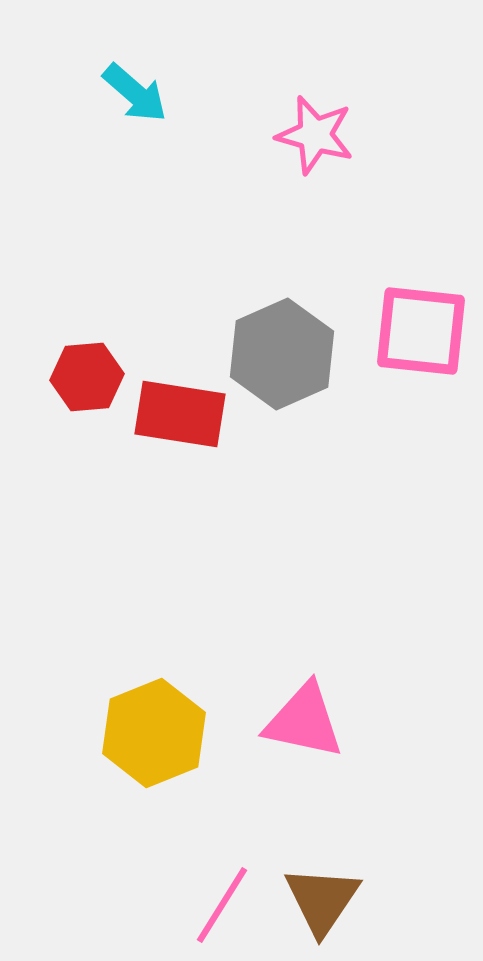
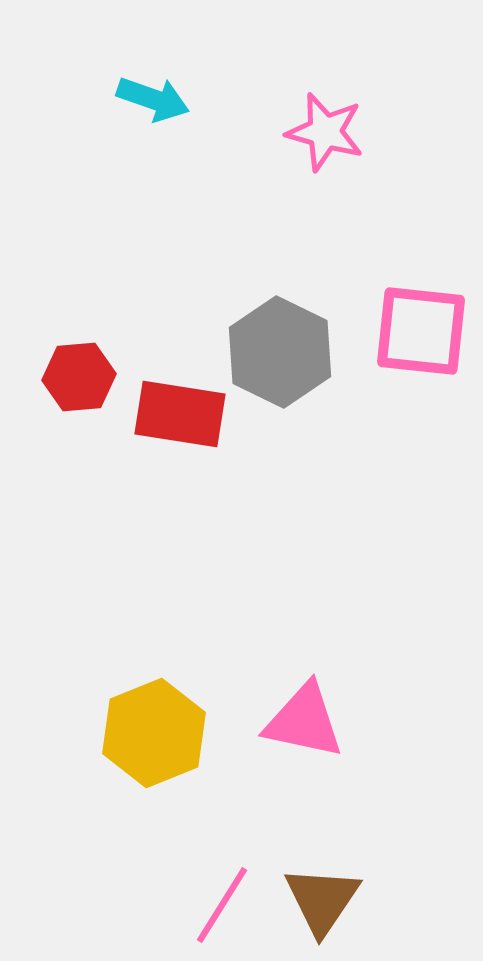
cyan arrow: moved 18 px right, 6 px down; rotated 22 degrees counterclockwise
pink star: moved 10 px right, 3 px up
gray hexagon: moved 2 px left, 2 px up; rotated 10 degrees counterclockwise
red hexagon: moved 8 px left
